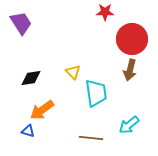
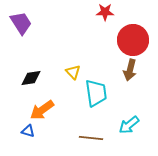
red circle: moved 1 px right, 1 px down
